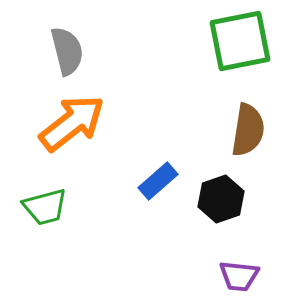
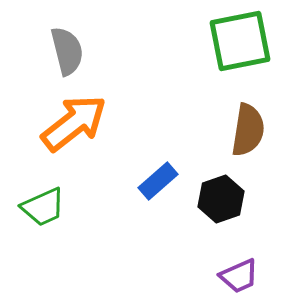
orange arrow: moved 2 px right
green trapezoid: moved 2 px left; rotated 9 degrees counterclockwise
purple trapezoid: rotated 30 degrees counterclockwise
